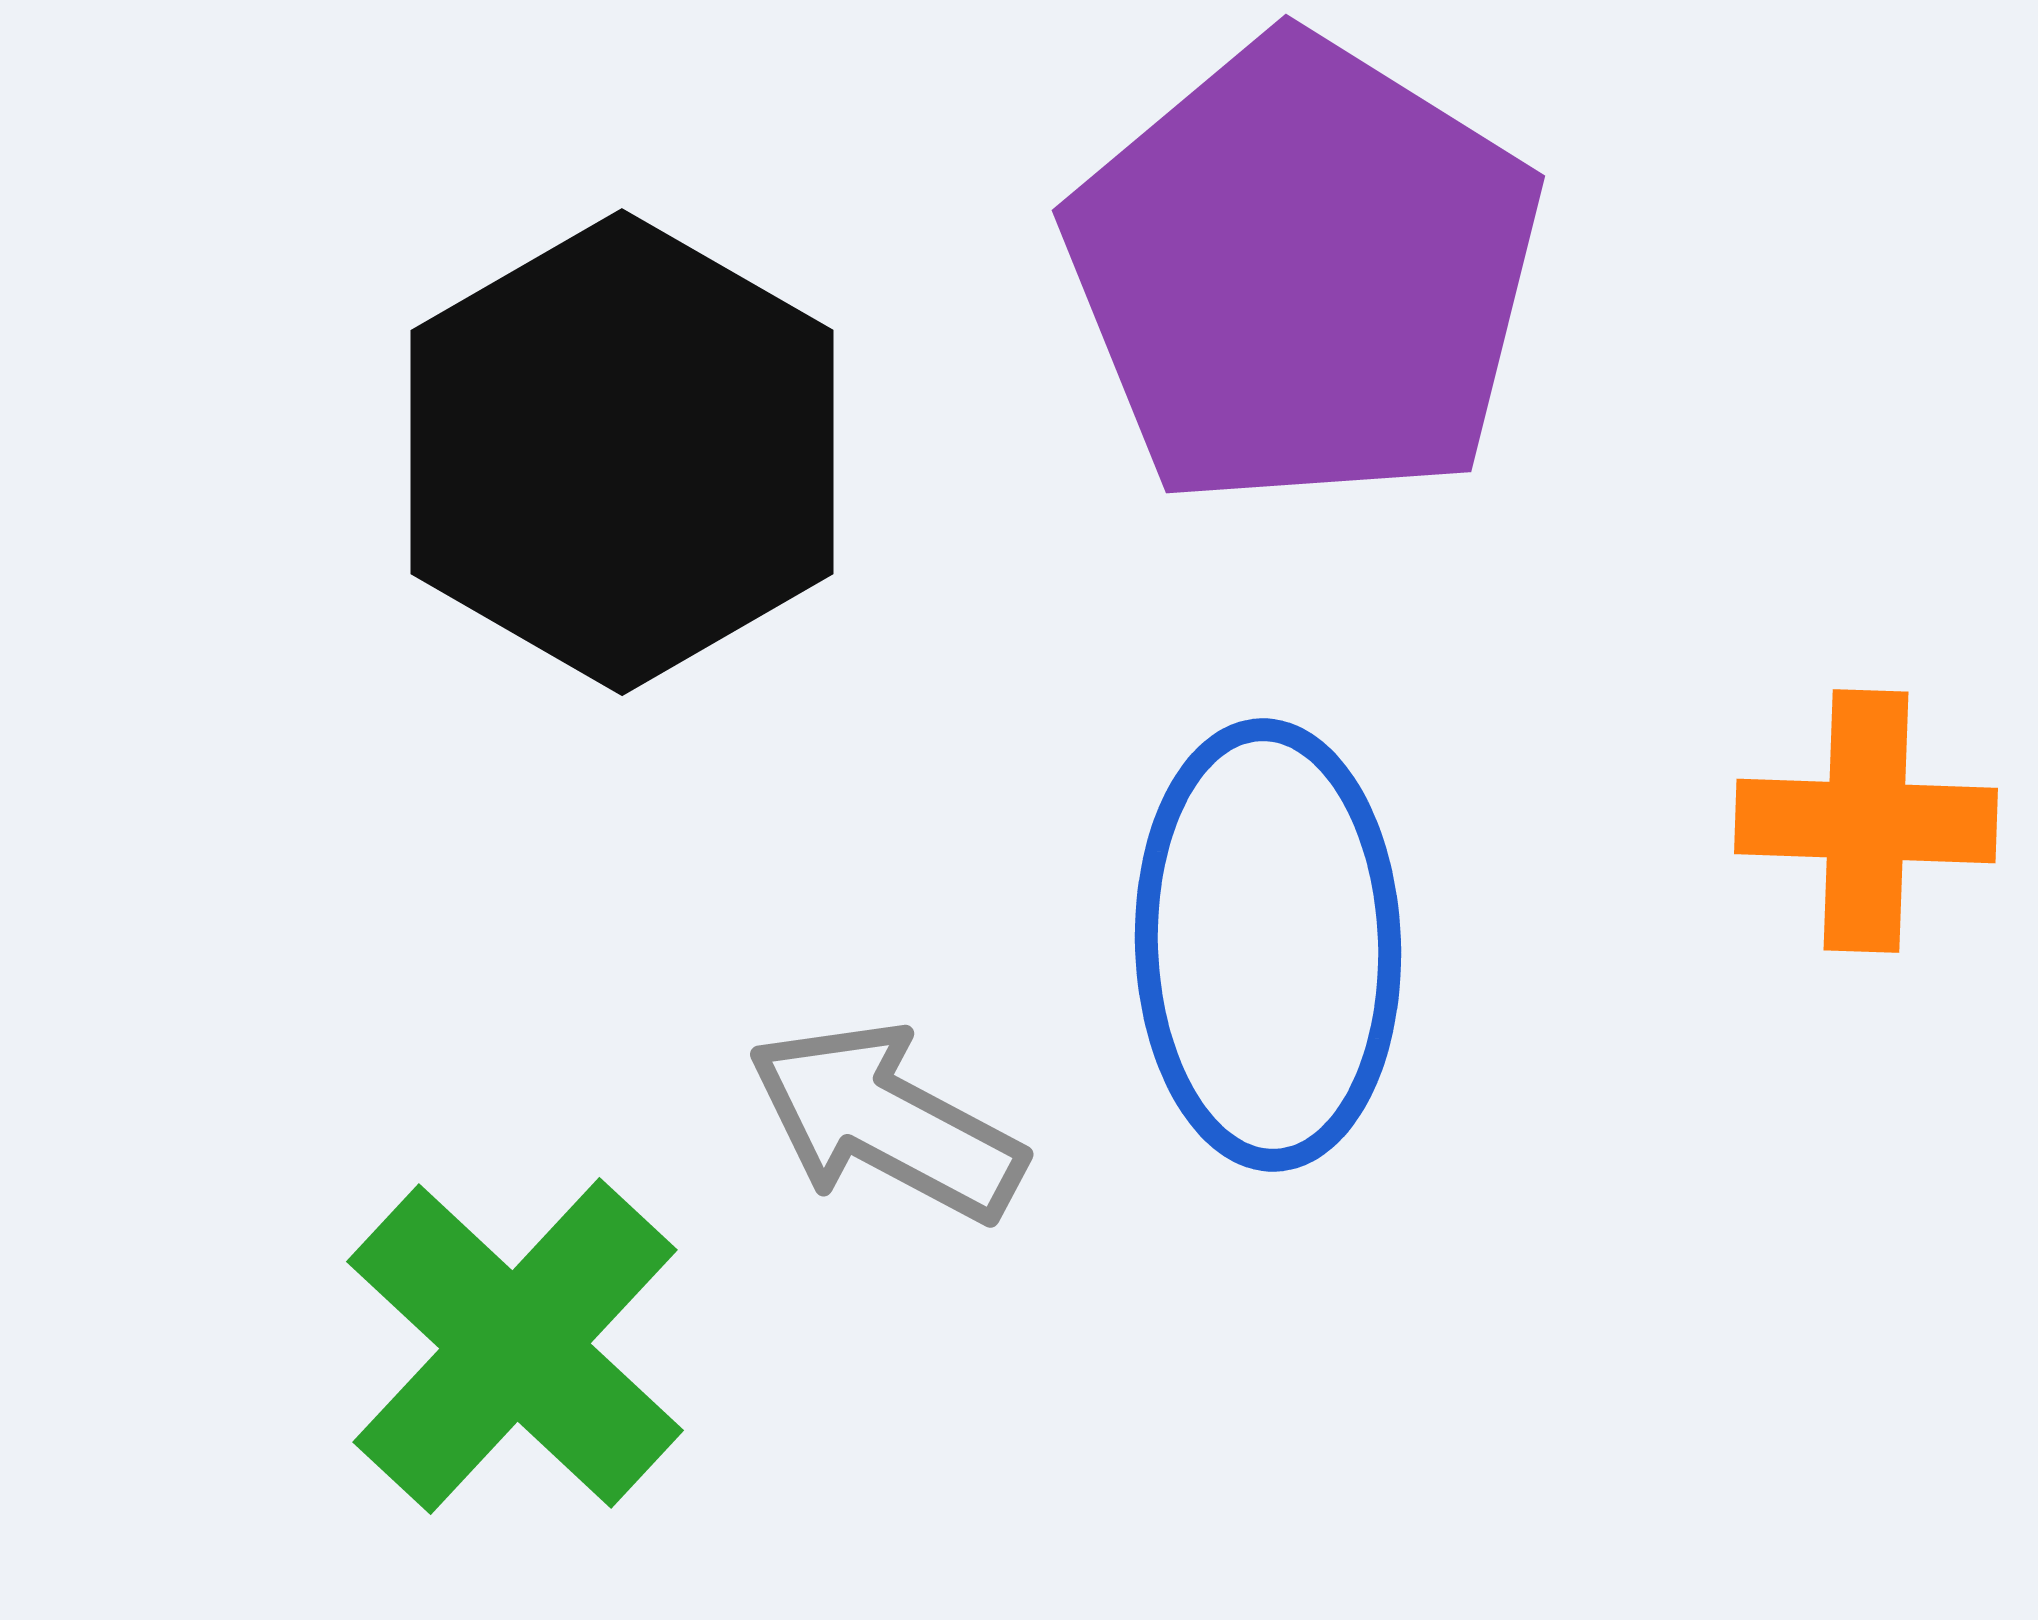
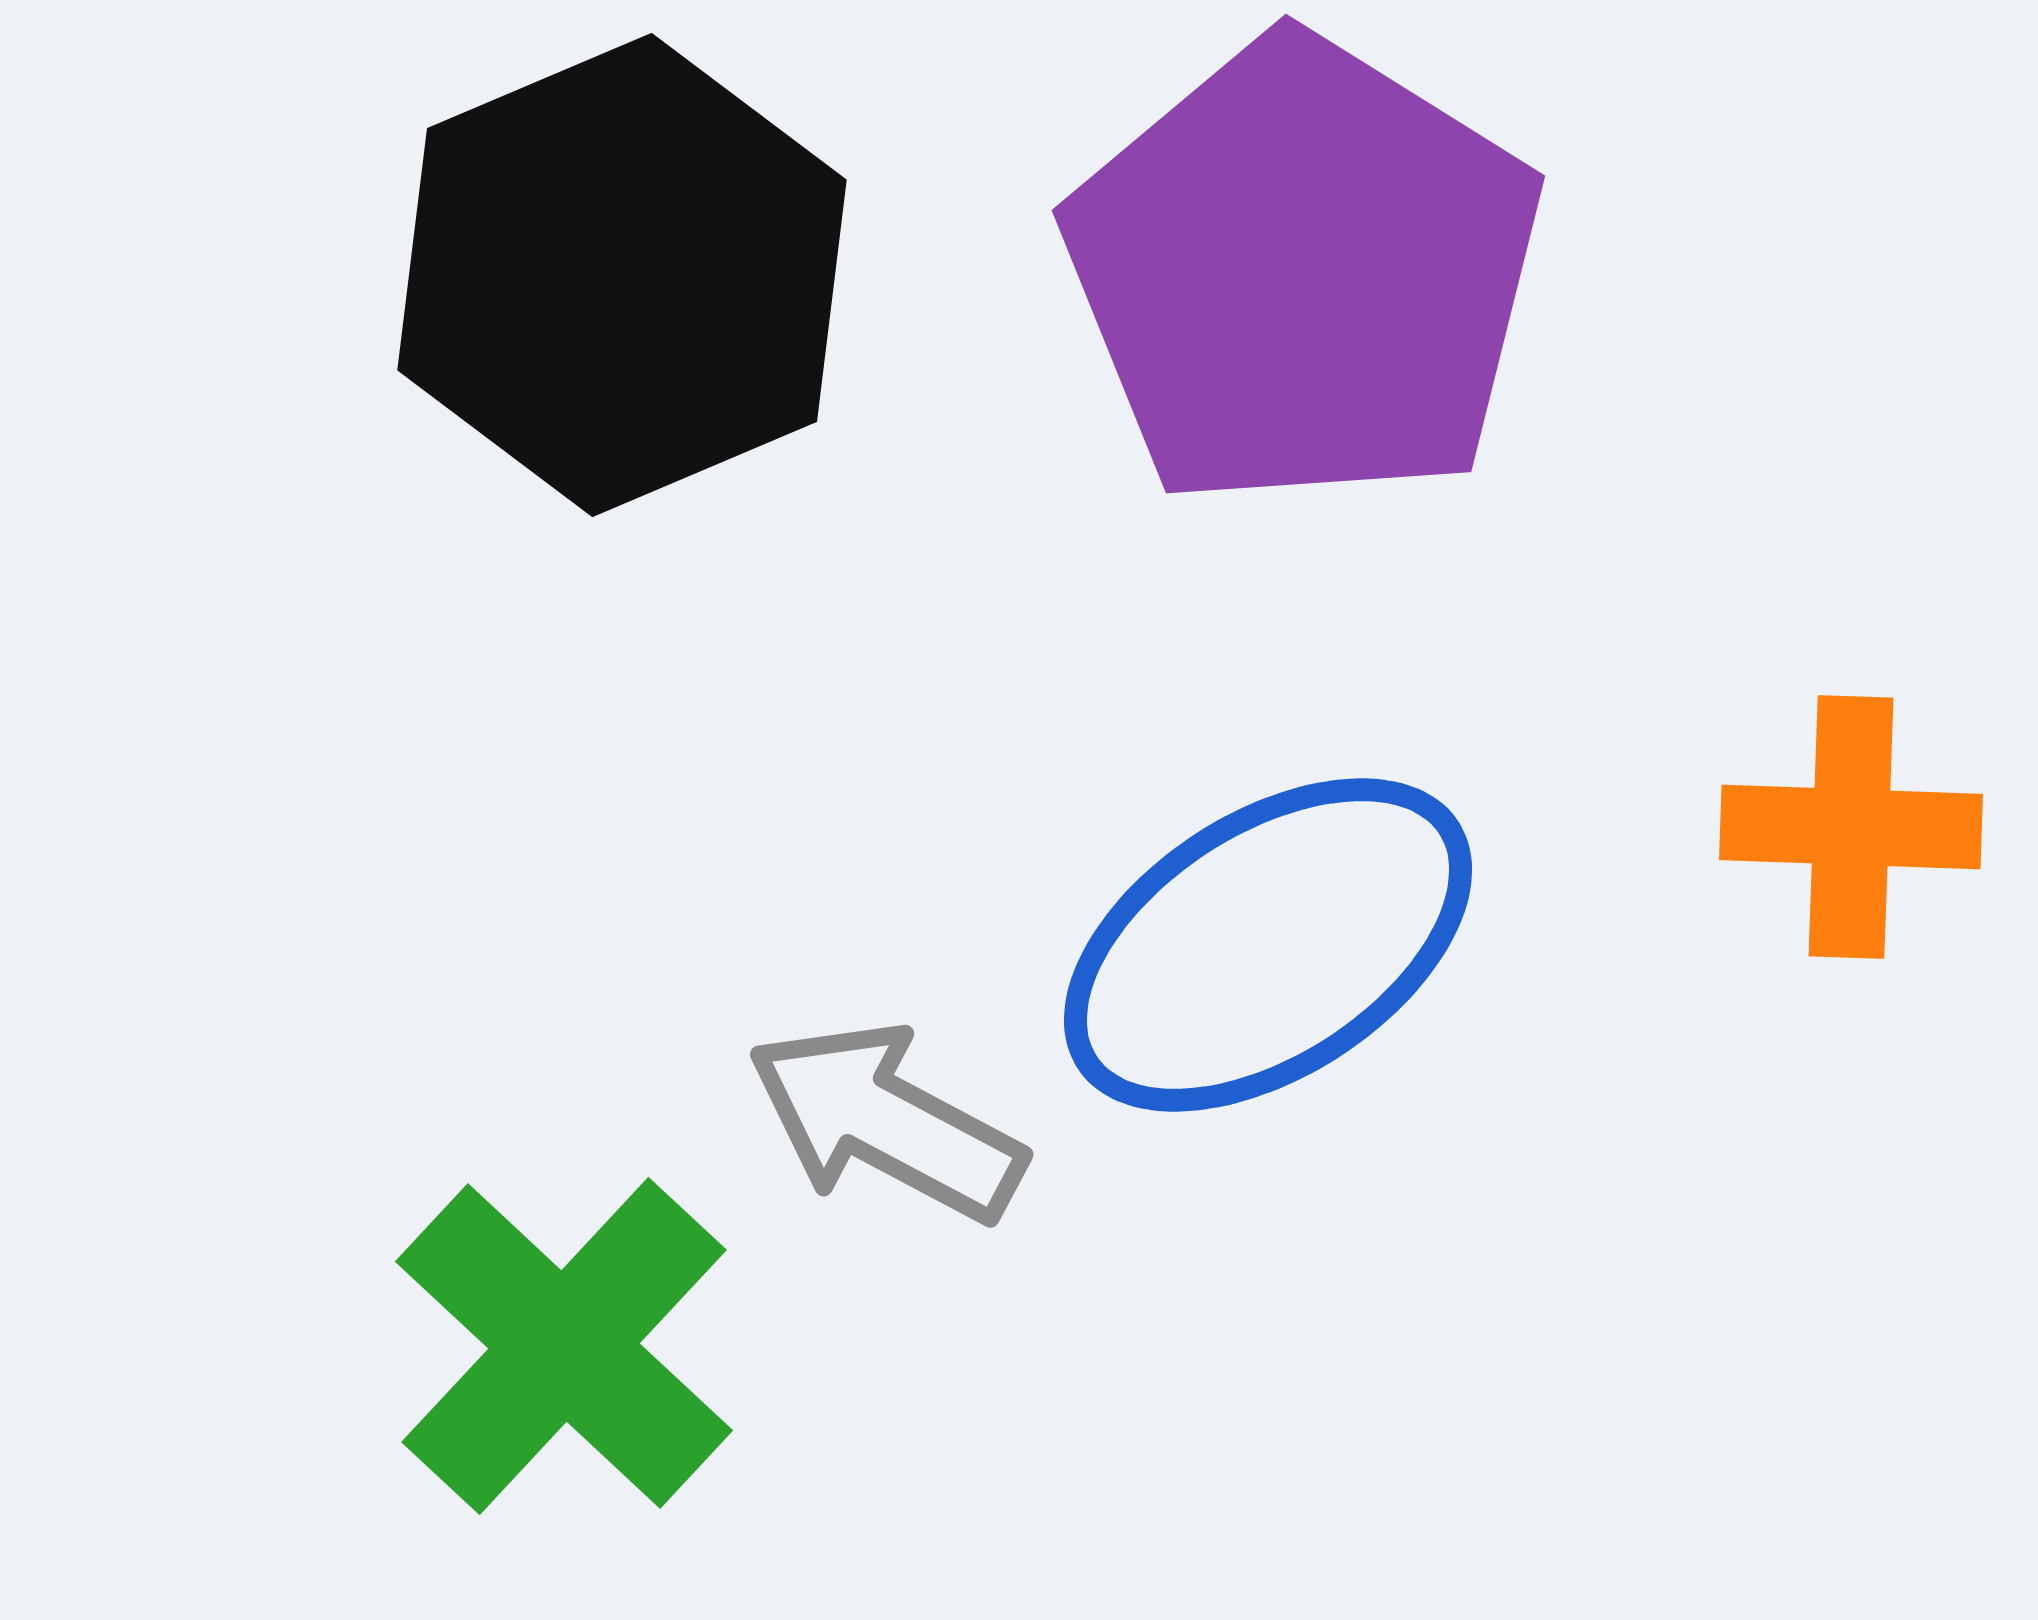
black hexagon: moved 177 px up; rotated 7 degrees clockwise
orange cross: moved 15 px left, 6 px down
blue ellipse: rotated 59 degrees clockwise
green cross: moved 49 px right
